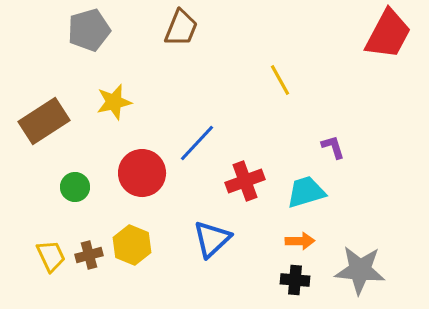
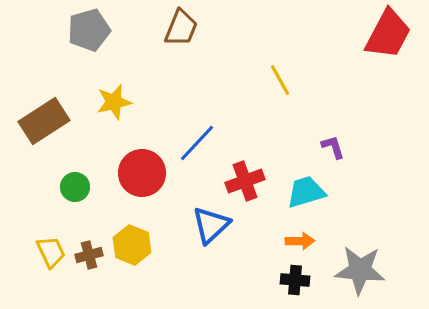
blue triangle: moved 1 px left, 14 px up
yellow trapezoid: moved 4 px up
